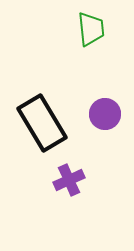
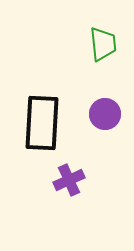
green trapezoid: moved 12 px right, 15 px down
black rectangle: rotated 34 degrees clockwise
